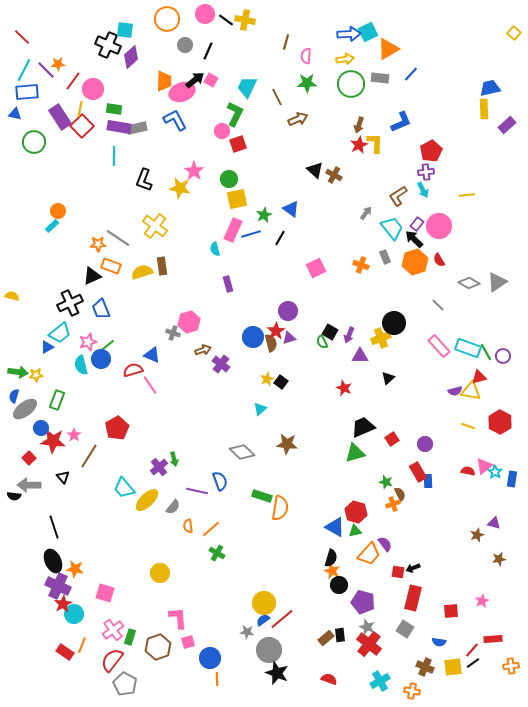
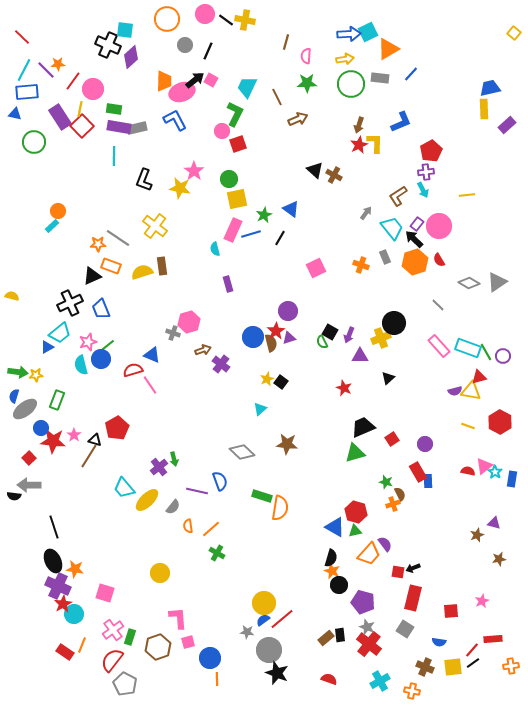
black triangle at (63, 477): moved 32 px right, 37 px up; rotated 32 degrees counterclockwise
